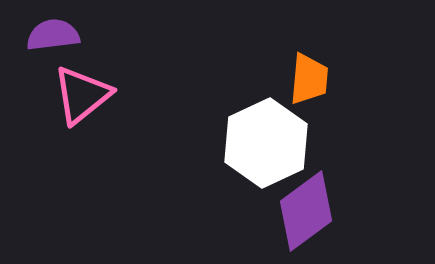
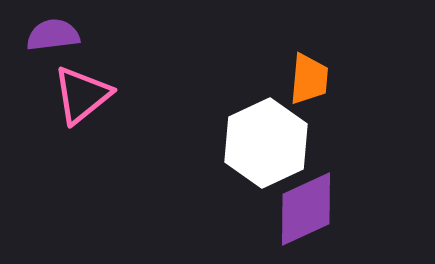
purple diamond: moved 2 px up; rotated 12 degrees clockwise
